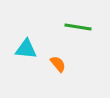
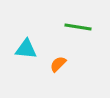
orange semicircle: rotated 96 degrees counterclockwise
